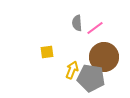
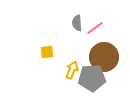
gray pentagon: moved 1 px right; rotated 12 degrees counterclockwise
